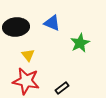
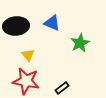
black ellipse: moved 1 px up
